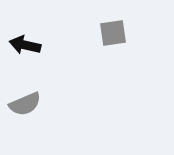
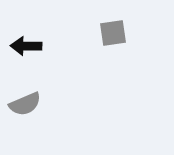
black arrow: moved 1 px right, 1 px down; rotated 12 degrees counterclockwise
